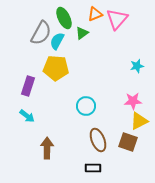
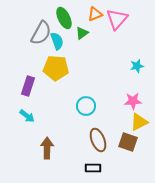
cyan semicircle: rotated 132 degrees clockwise
yellow triangle: moved 1 px down
